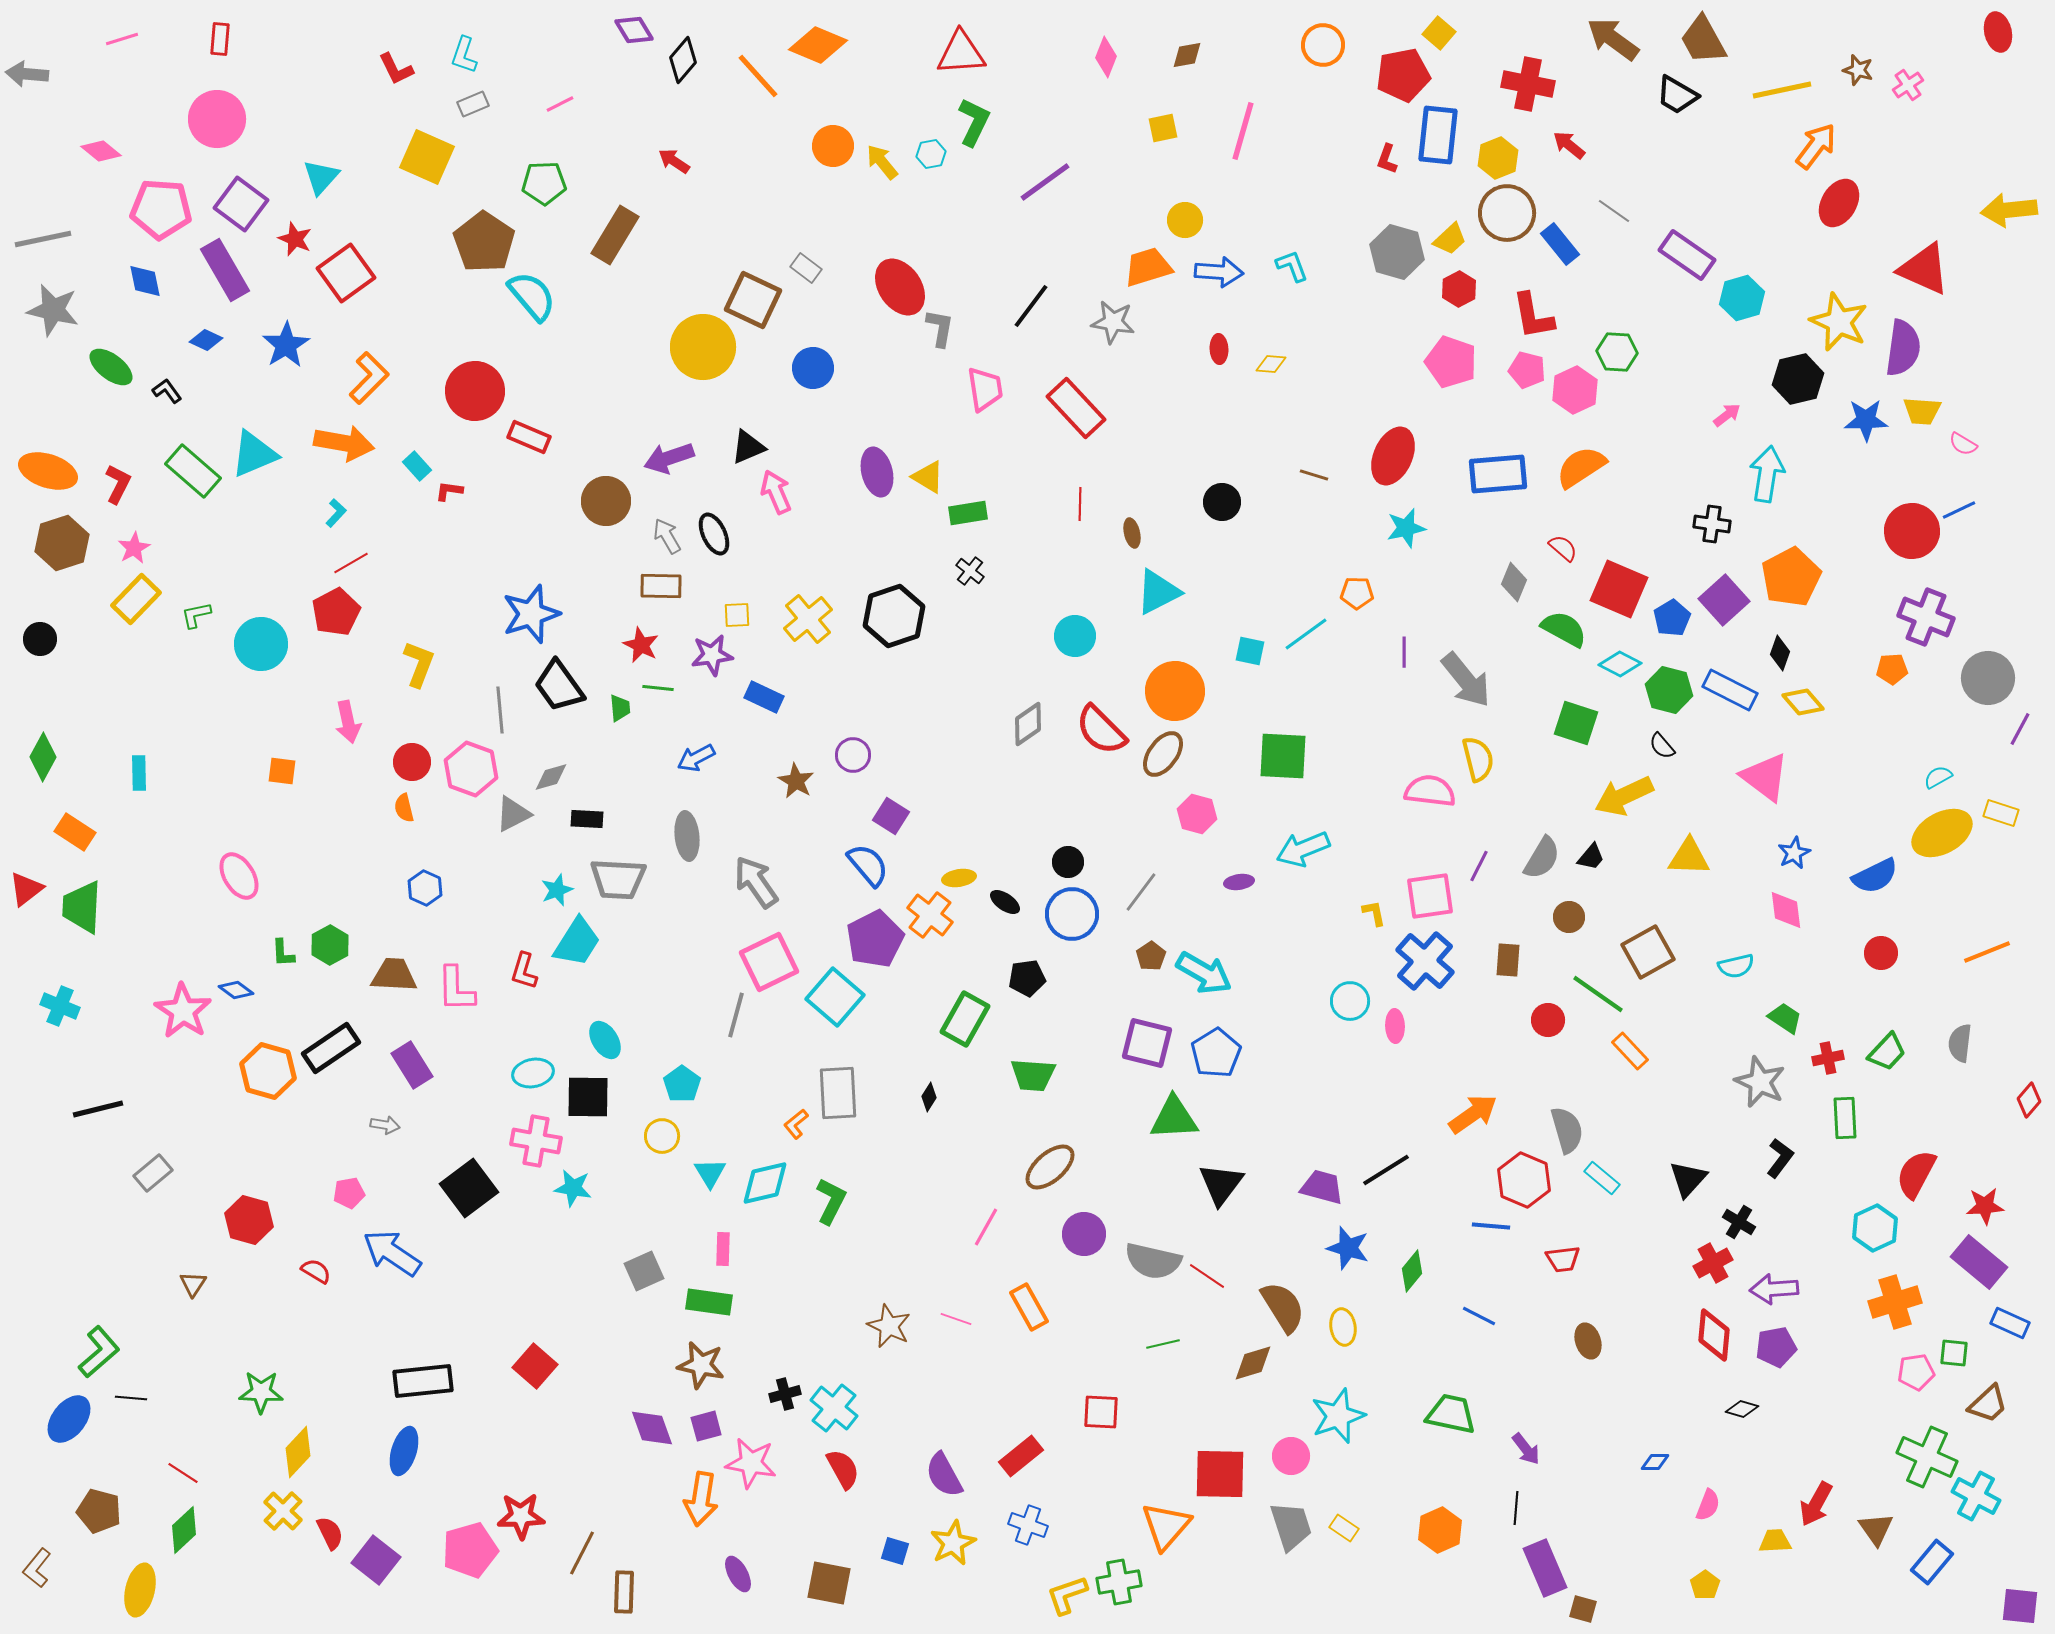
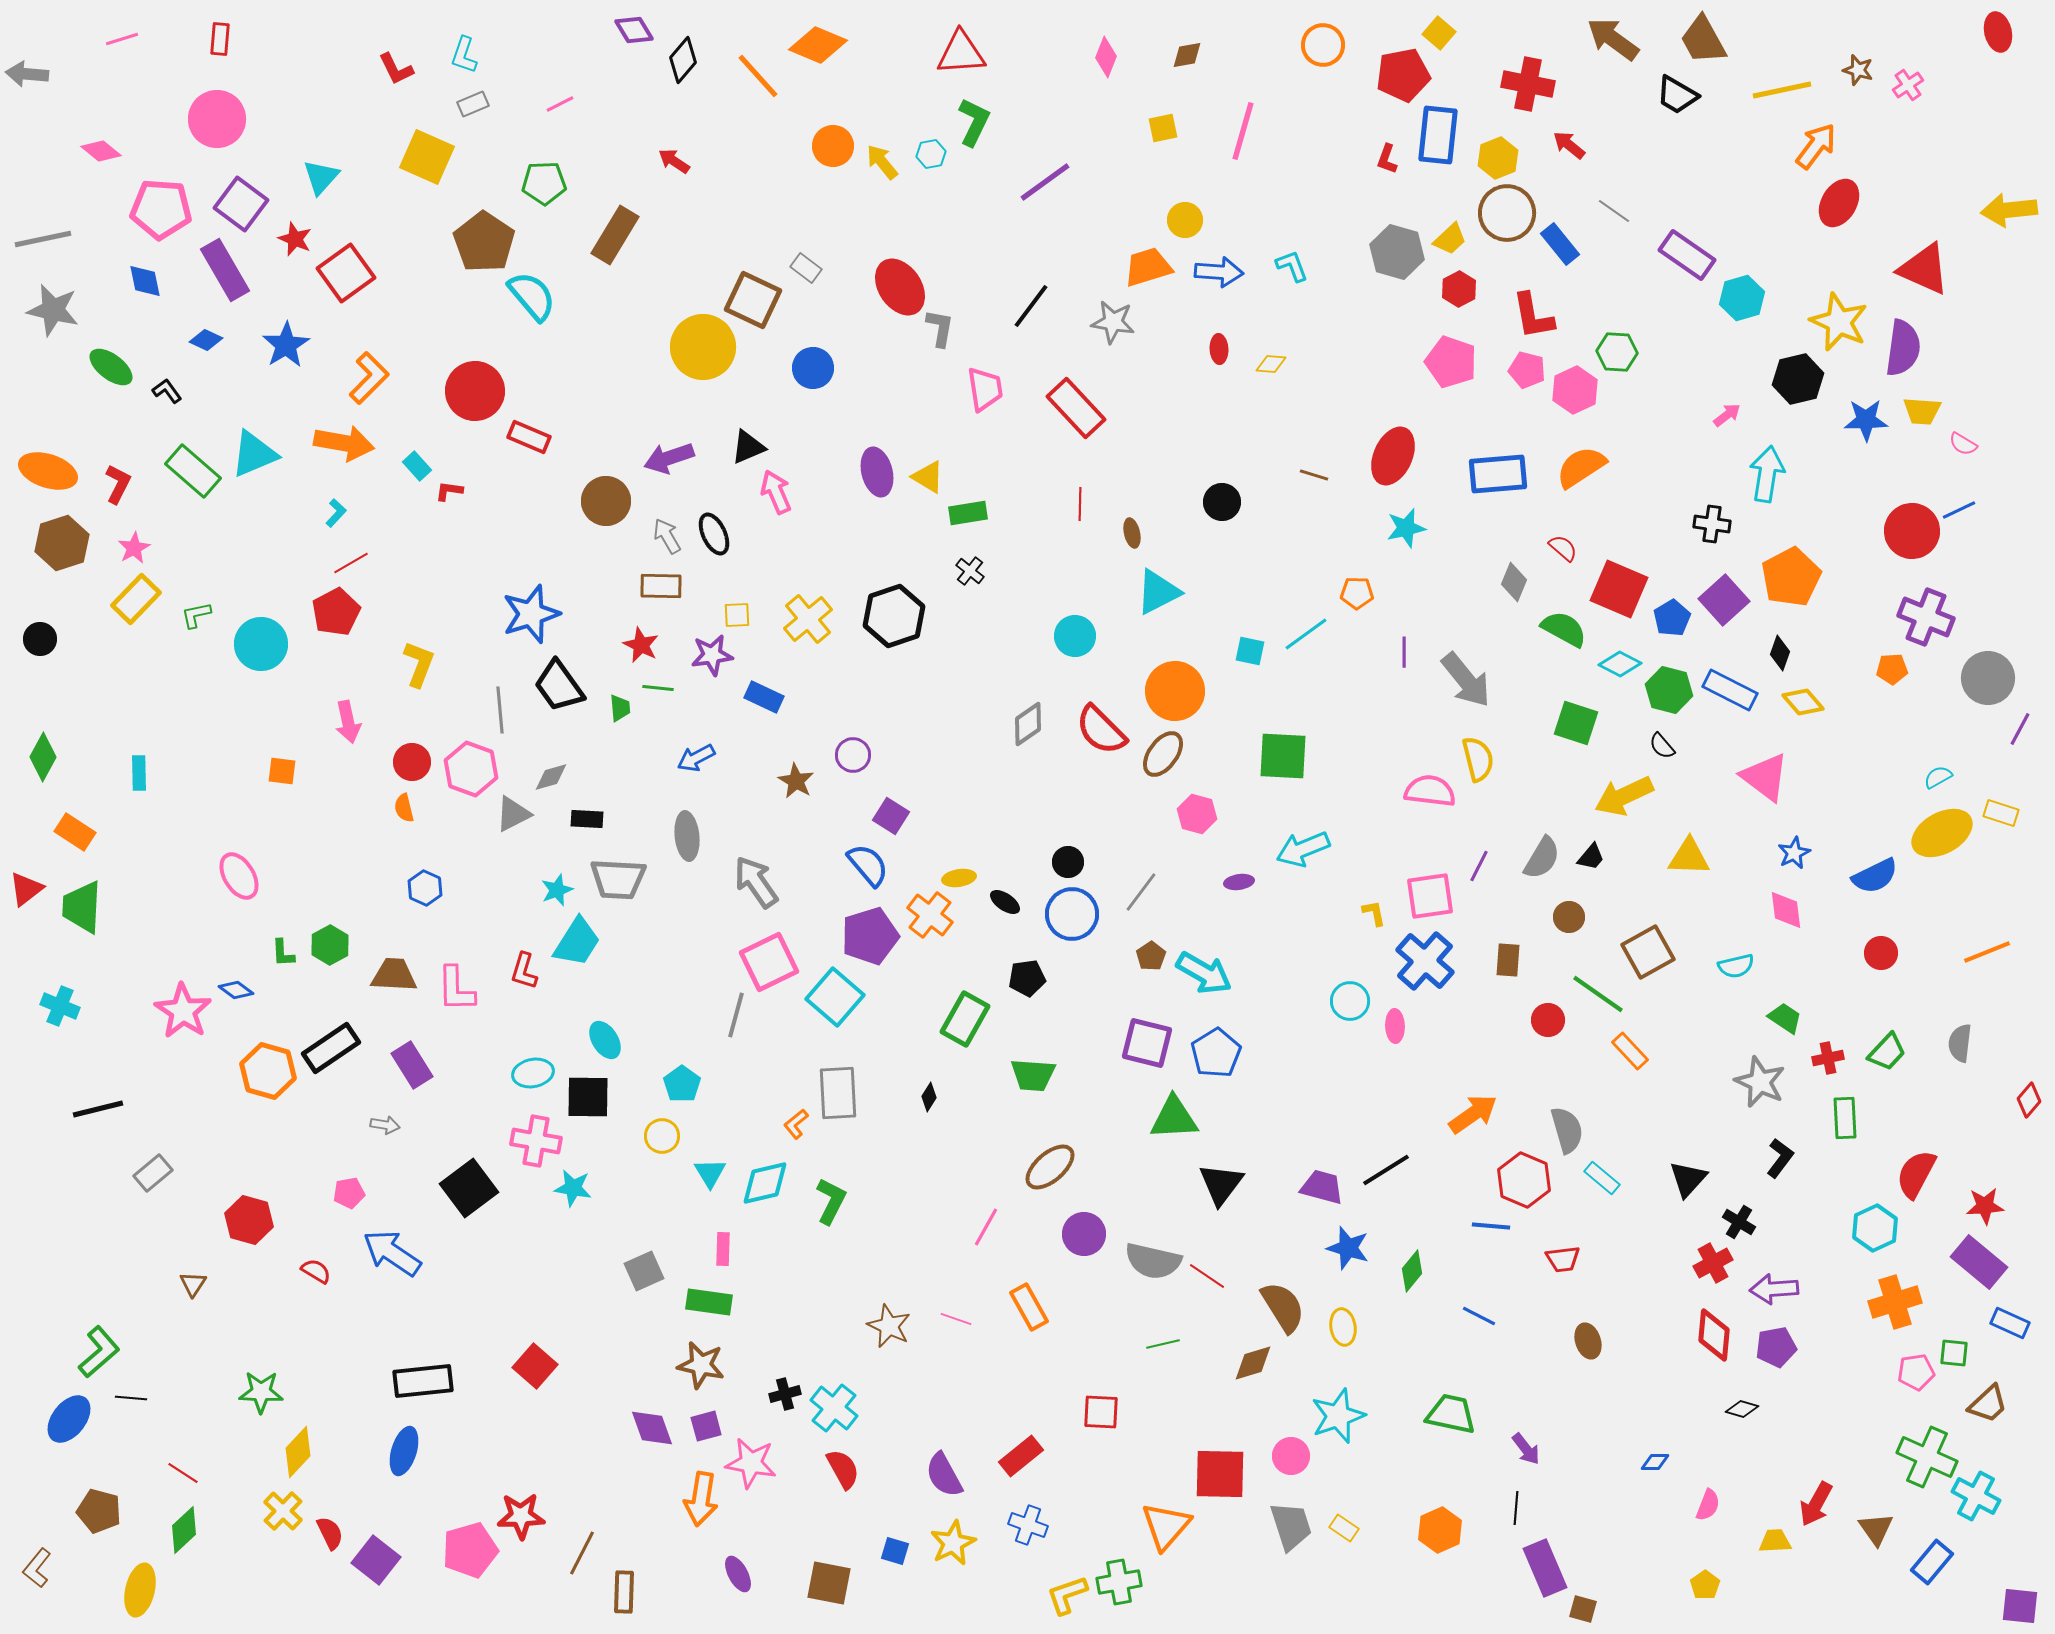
purple pentagon at (875, 939): moved 5 px left, 3 px up; rotated 10 degrees clockwise
